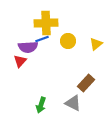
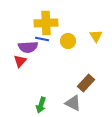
blue line: rotated 32 degrees clockwise
yellow triangle: moved 8 px up; rotated 24 degrees counterclockwise
